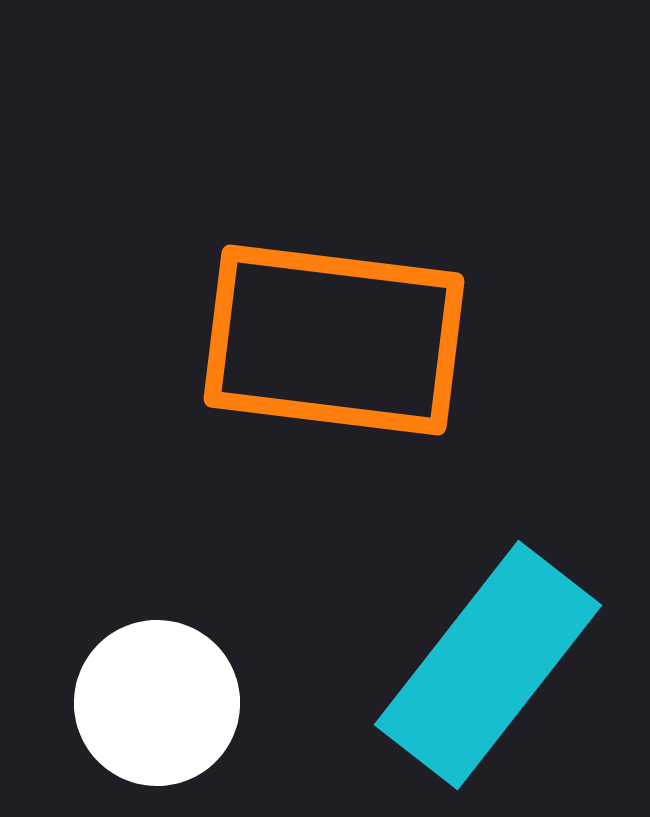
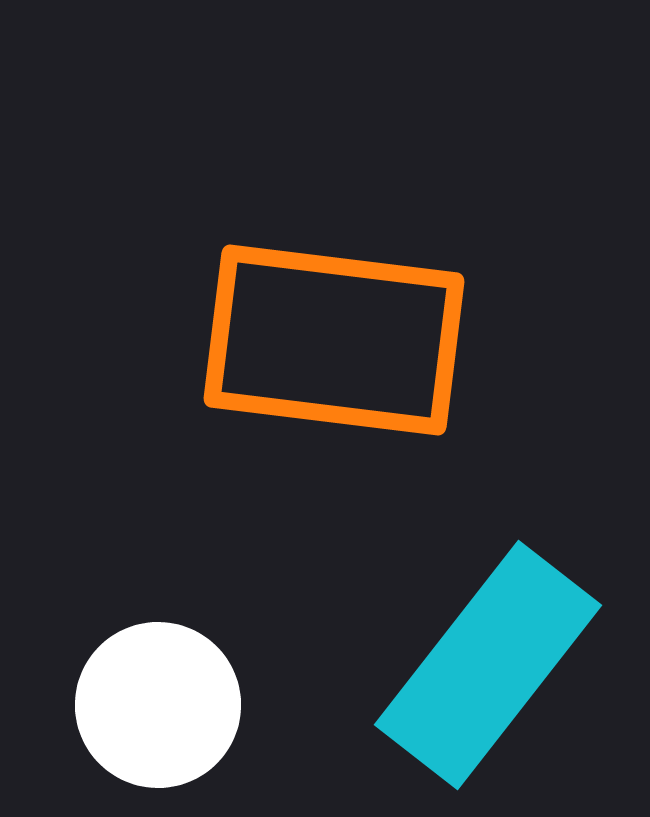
white circle: moved 1 px right, 2 px down
